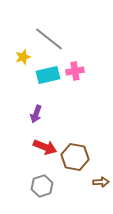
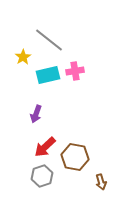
gray line: moved 1 px down
yellow star: rotated 14 degrees counterclockwise
red arrow: rotated 115 degrees clockwise
brown arrow: rotated 77 degrees clockwise
gray hexagon: moved 10 px up
